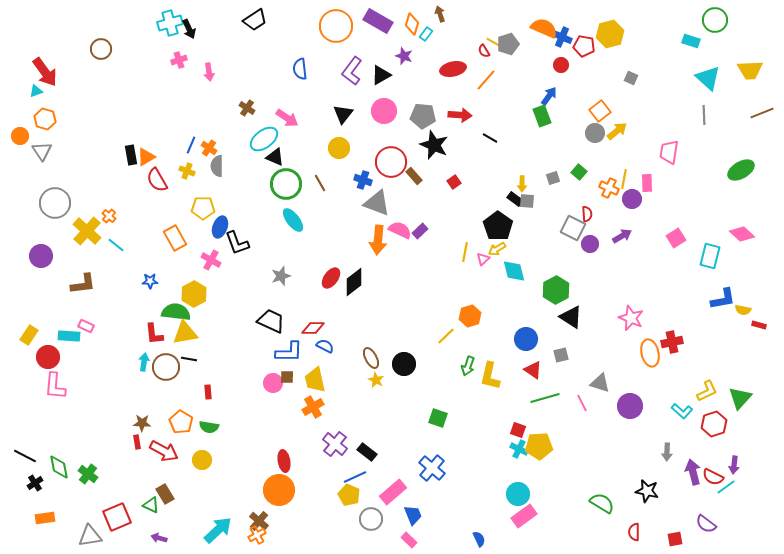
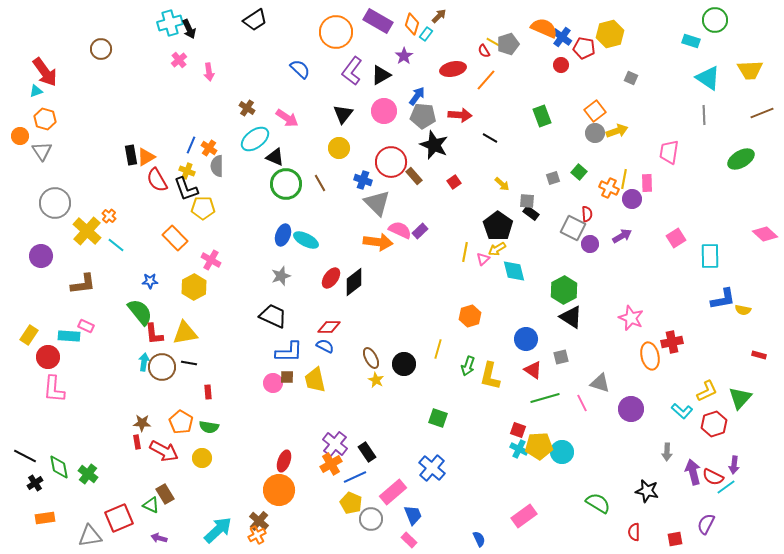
brown arrow at (440, 14): moved 1 px left, 2 px down; rotated 63 degrees clockwise
orange circle at (336, 26): moved 6 px down
blue cross at (562, 37): rotated 12 degrees clockwise
red pentagon at (584, 46): moved 2 px down
purple star at (404, 56): rotated 18 degrees clockwise
pink cross at (179, 60): rotated 21 degrees counterclockwise
blue semicircle at (300, 69): rotated 140 degrees clockwise
cyan triangle at (708, 78): rotated 8 degrees counterclockwise
blue arrow at (549, 96): moved 132 px left
orange square at (600, 111): moved 5 px left
yellow arrow at (617, 131): rotated 20 degrees clockwise
cyan ellipse at (264, 139): moved 9 px left
green ellipse at (741, 170): moved 11 px up
yellow arrow at (522, 184): moved 20 px left; rotated 49 degrees counterclockwise
black rectangle at (515, 199): moved 16 px right, 14 px down
gray triangle at (377, 203): rotated 24 degrees clockwise
cyan ellipse at (293, 220): moved 13 px right, 20 px down; rotated 25 degrees counterclockwise
blue ellipse at (220, 227): moved 63 px right, 8 px down
pink diamond at (742, 234): moved 23 px right
orange rectangle at (175, 238): rotated 15 degrees counterclockwise
orange arrow at (378, 240): moved 2 px down; rotated 88 degrees counterclockwise
black L-shape at (237, 243): moved 51 px left, 54 px up
cyan rectangle at (710, 256): rotated 15 degrees counterclockwise
green hexagon at (556, 290): moved 8 px right
yellow hexagon at (194, 294): moved 7 px up
green semicircle at (176, 312): moved 36 px left; rotated 44 degrees clockwise
black trapezoid at (271, 321): moved 2 px right, 5 px up
red rectangle at (759, 325): moved 30 px down
red diamond at (313, 328): moved 16 px right, 1 px up
yellow line at (446, 336): moved 8 px left, 13 px down; rotated 30 degrees counterclockwise
orange ellipse at (650, 353): moved 3 px down
gray square at (561, 355): moved 2 px down
black line at (189, 359): moved 4 px down
brown circle at (166, 367): moved 4 px left
pink L-shape at (55, 386): moved 1 px left, 3 px down
purple circle at (630, 406): moved 1 px right, 3 px down
orange cross at (313, 407): moved 18 px right, 57 px down
black rectangle at (367, 452): rotated 18 degrees clockwise
yellow circle at (202, 460): moved 2 px up
red ellipse at (284, 461): rotated 30 degrees clockwise
cyan circle at (518, 494): moved 44 px right, 42 px up
yellow pentagon at (349, 495): moved 2 px right, 8 px down
green semicircle at (602, 503): moved 4 px left
red square at (117, 517): moved 2 px right, 1 px down
purple semicircle at (706, 524): rotated 80 degrees clockwise
